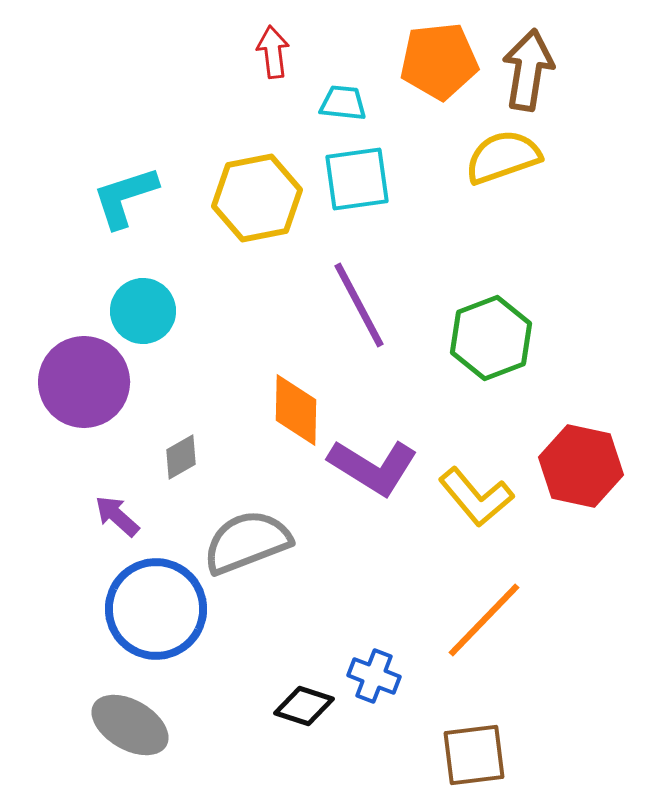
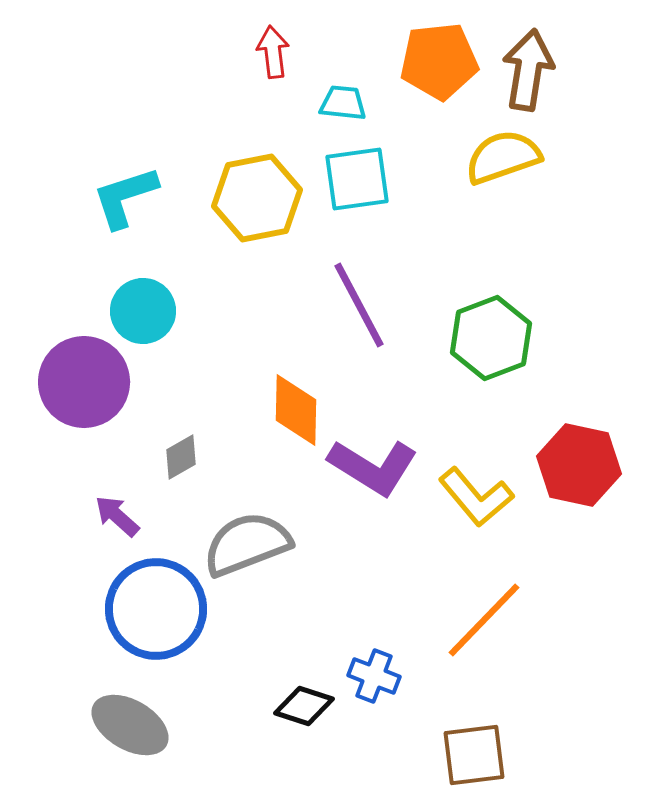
red hexagon: moved 2 px left, 1 px up
gray semicircle: moved 2 px down
